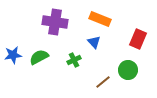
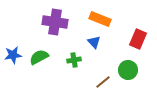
green cross: rotated 16 degrees clockwise
